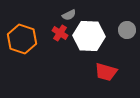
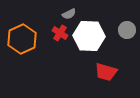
gray semicircle: moved 1 px up
orange hexagon: rotated 16 degrees clockwise
